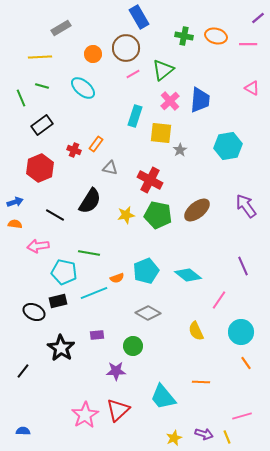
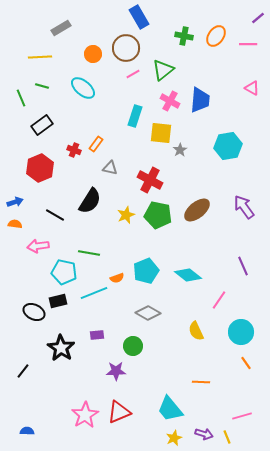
orange ellipse at (216, 36): rotated 70 degrees counterclockwise
pink cross at (170, 101): rotated 18 degrees counterclockwise
purple arrow at (246, 206): moved 2 px left, 1 px down
yellow star at (126, 215): rotated 12 degrees counterclockwise
cyan trapezoid at (163, 397): moved 7 px right, 12 px down
red triangle at (118, 410): moved 1 px right, 2 px down; rotated 20 degrees clockwise
blue semicircle at (23, 431): moved 4 px right
